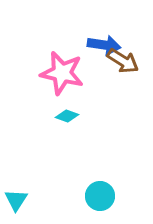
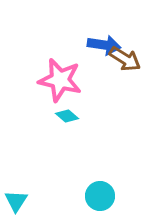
brown arrow: moved 2 px right, 2 px up
pink star: moved 2 px left, 7 px down
cyan diamond: rotated 20 degrees clockwise
cyan triangle: moved 1 px down
